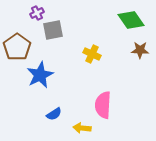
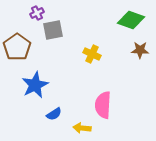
green diamond: rotated 36 degrees counterclockwise
blue star: moved 5 px left, 10 px down
